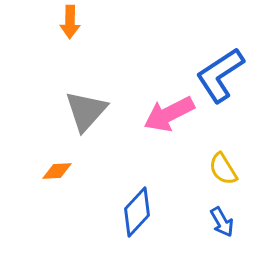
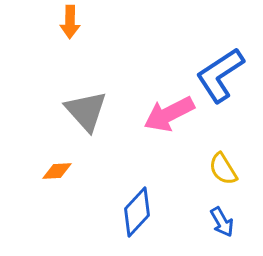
gray triangle: rotated 24 degrees counterclockwise
